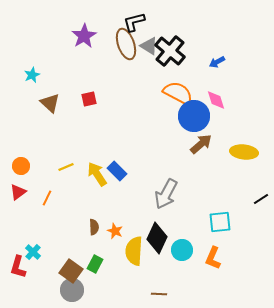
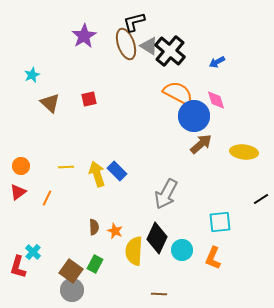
yellow line: rotated 21 degrees clockwise
yellow arrow: rotated 15 degrees clockwise
